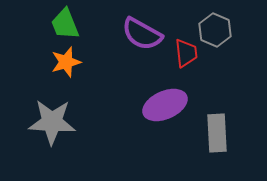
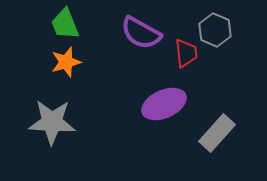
purple semicircle: moved 1 px left, 1 px up
purple ellipse: moved 1 px left, 1 px up
gray rectangle: rotated 45 degrees clockwise
